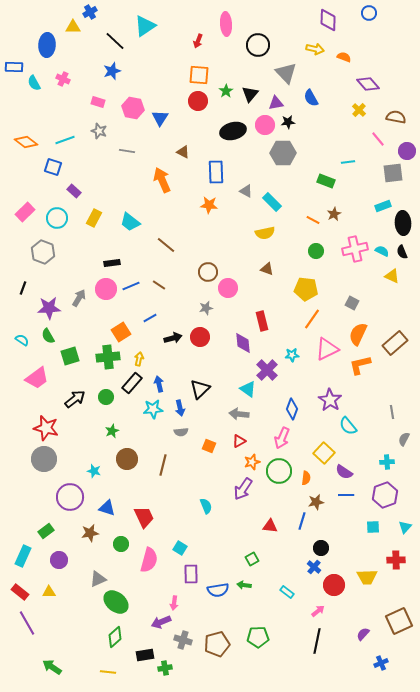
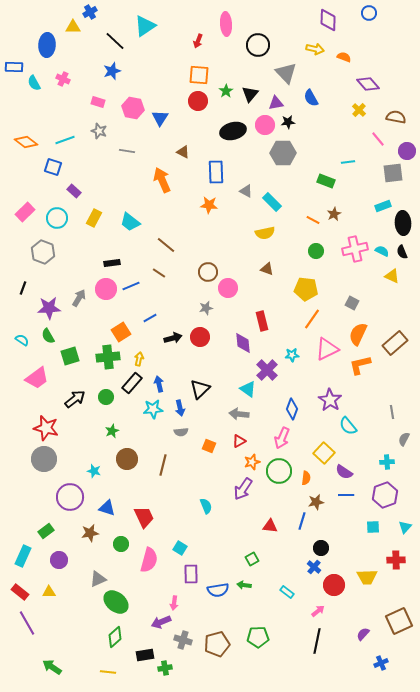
brown line at (159, 285): moved 12 px up
